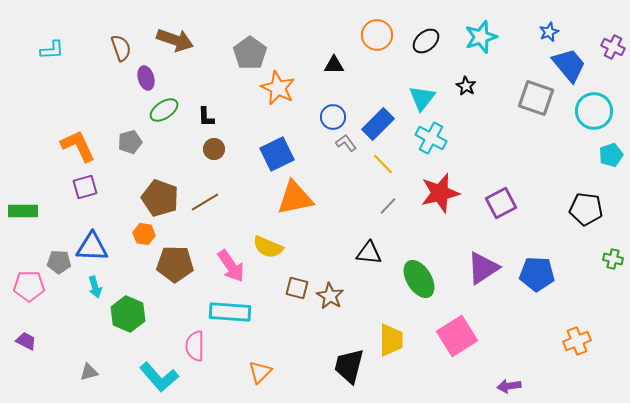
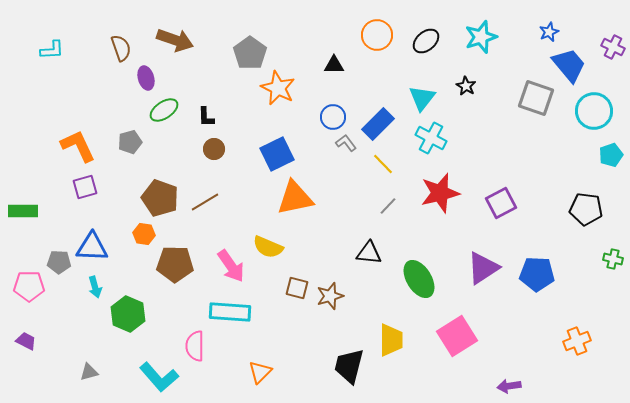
brown star at (330, 296): rotated 24 degrees clockwise
